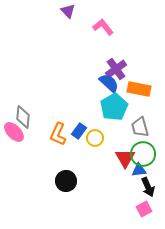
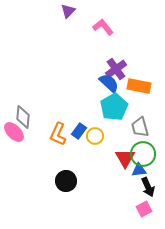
purple triangle: rotated 28 degrees clockwise
orange rectangle: moved 3 px up
yellow circle: moved 2 px up
